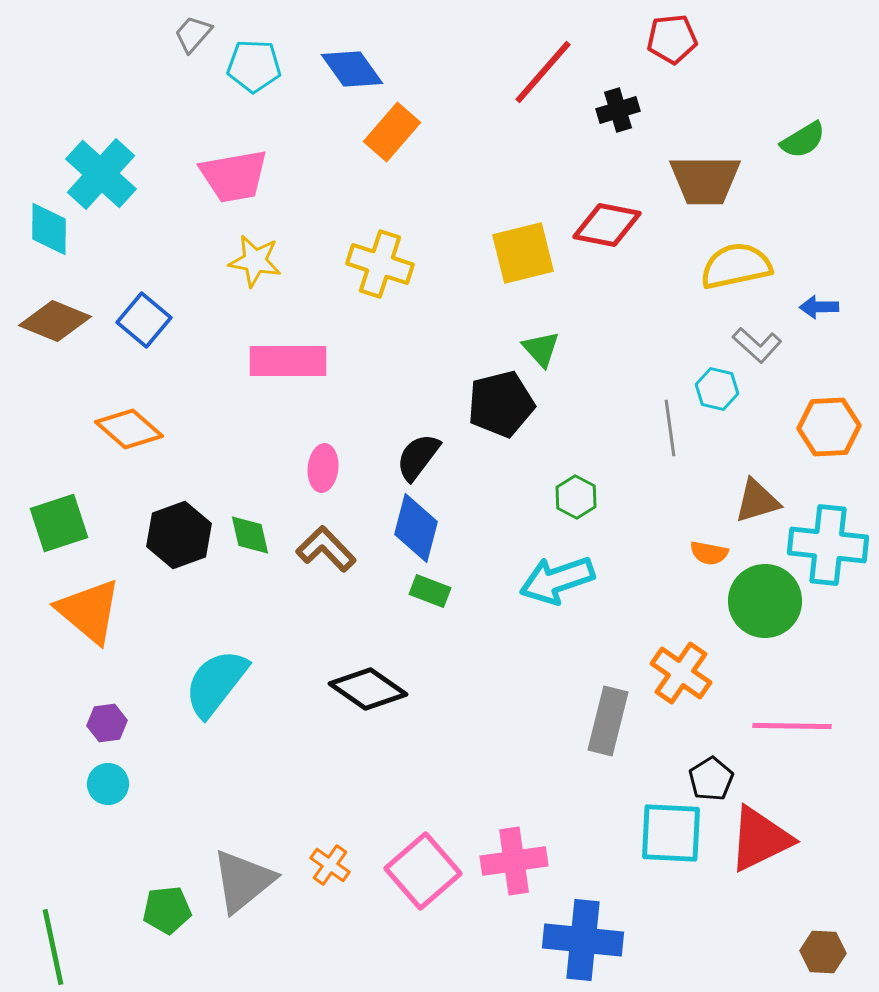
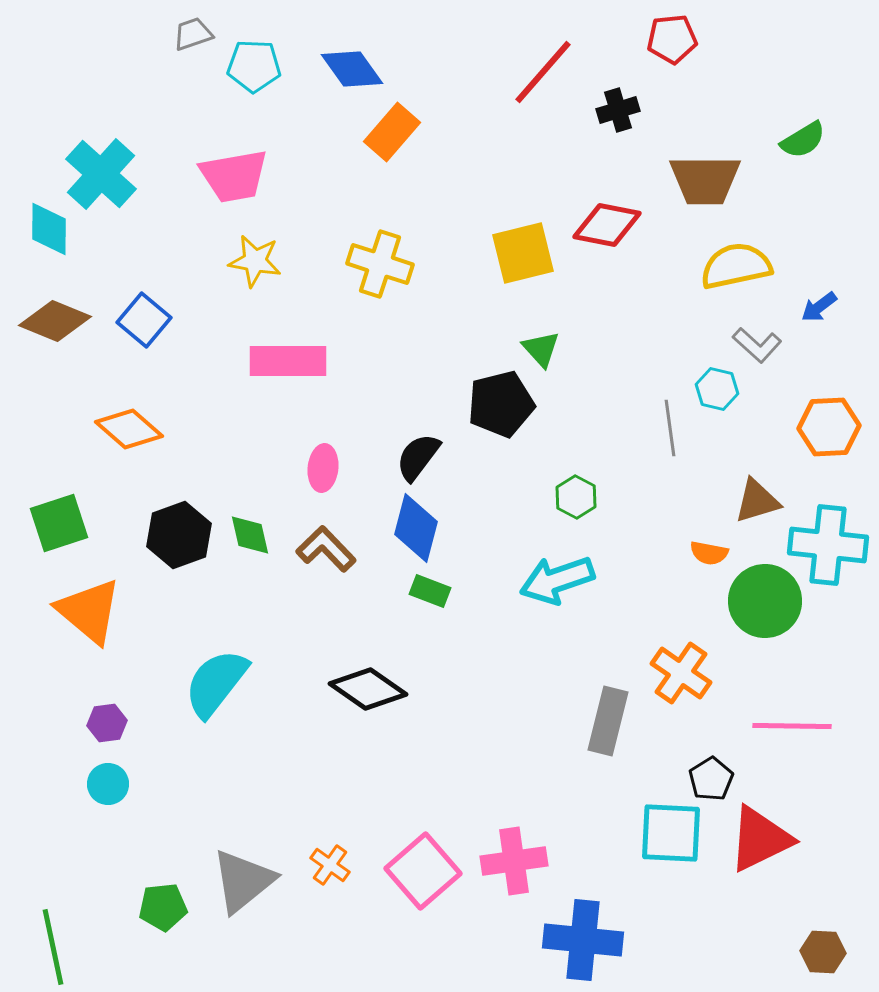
gray trapezoid at (193, 34): rotated 30 degrees clockwise
blue arrow at (819, 307): rotated 36 degrees counterclockwise
green pentagon at (167, 910): moved 4 px left, 3 px up
